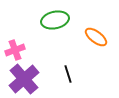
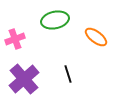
pink cross: moved 11 px up
